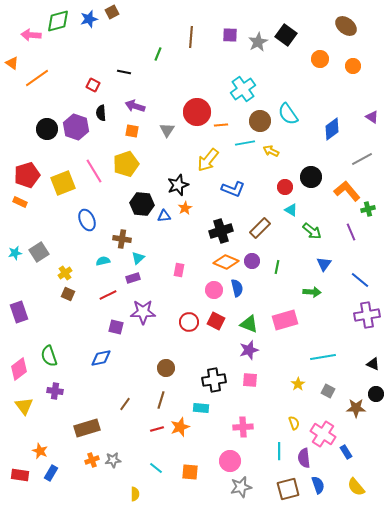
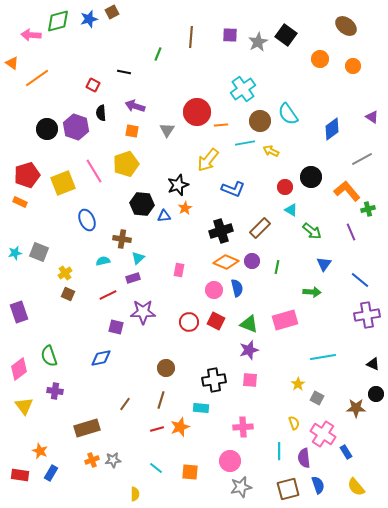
gray square at (39, 252): rotated 36 degrees counterclockwise
gray square at (328, 391): moved 11 px left, 7 px down
